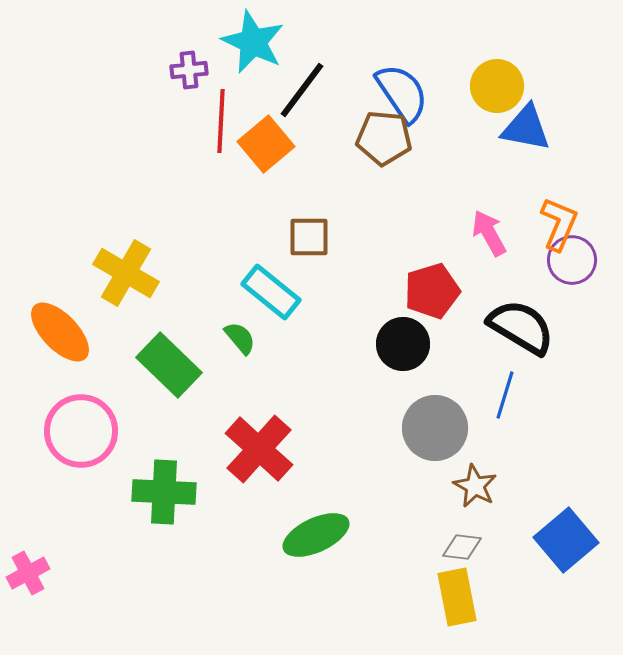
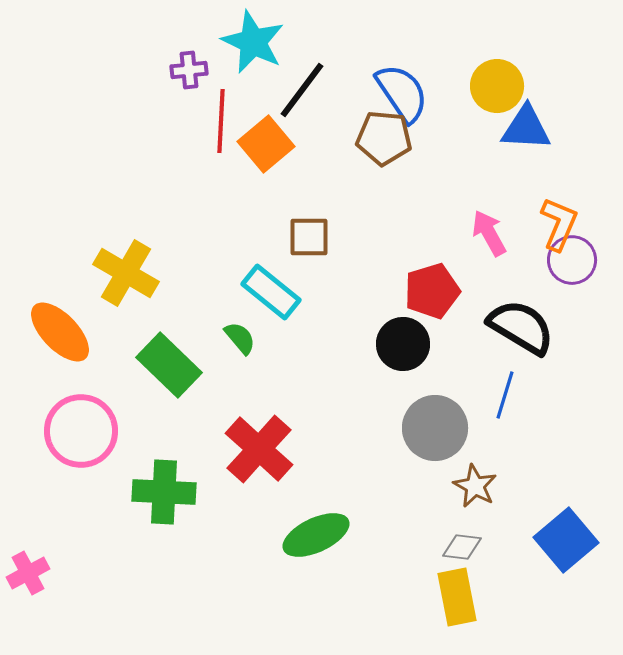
blue triangle: rotated 8 degrees counterclockwise
